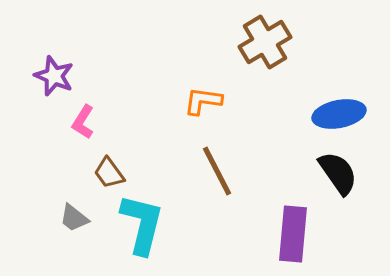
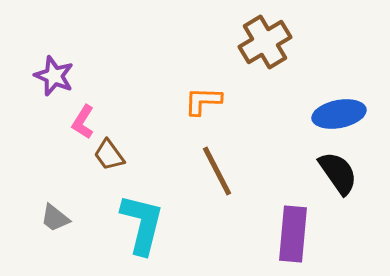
orange L-shape: rotated 6 degrees counterclockwise
brown trapezoid: moved 18 px up
gray trapezoid: moved 19 px left
